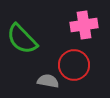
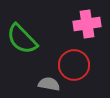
pink cross: moved 3 px right, 1 px up
gray semicircle: moved 1 px right, 3 px down
